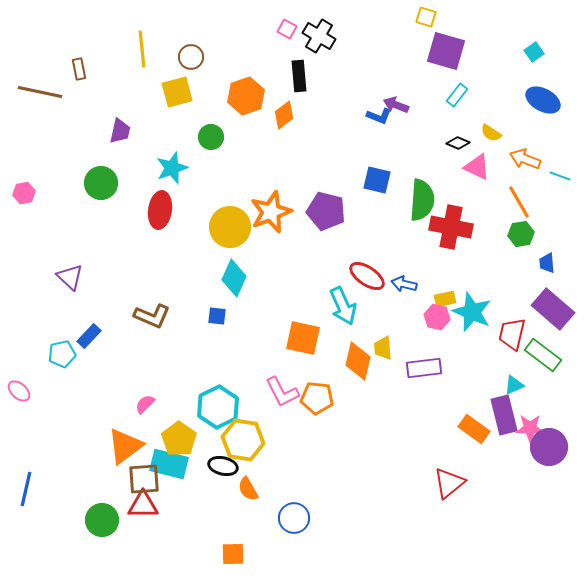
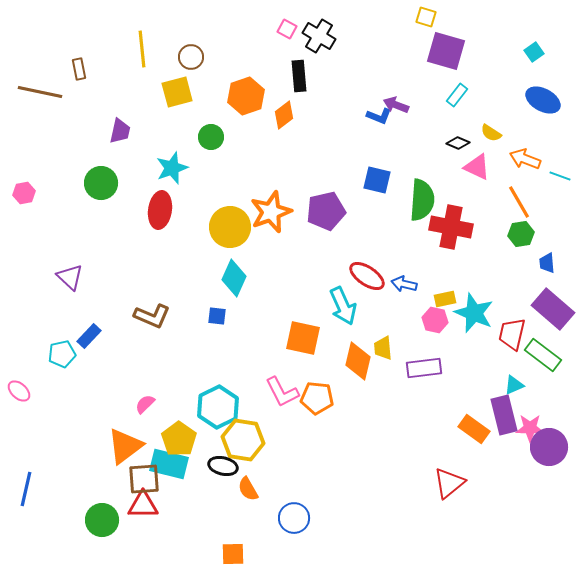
purple pentagon at (326, 211): rotated 27 degrees counterclockwise
cyan star at (472, 312): moved 2 px right, 1 px down
pink hexagon at (437, 317): moved 2 px left, 3 px down
